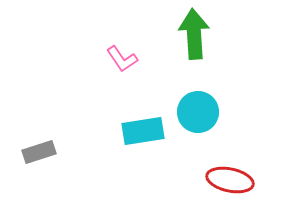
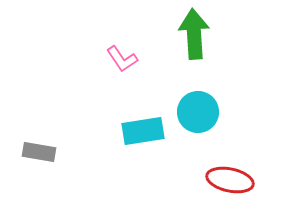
gray rectangle: rotated 28 degrees clockwise
